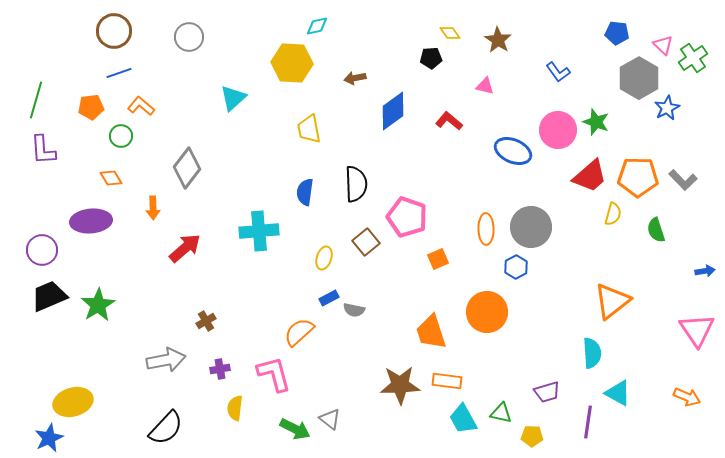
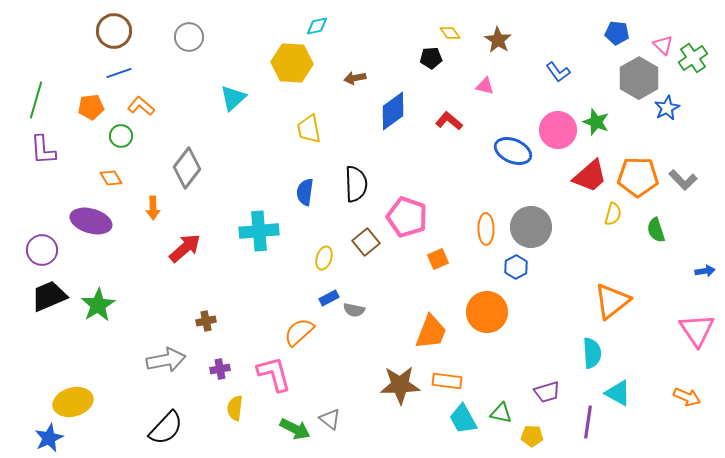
purple ellipse at (91, 221): rotated 21 degrees clockwise
brown cross at (206, 321): rotated 18 degrees clockwise
orange trapezoid at (431, 332): rotated 141 degrees counterclockwise
